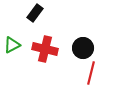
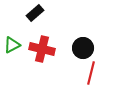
black rectangle: rotated 12 degrees clockwise
red cross: moved 3 px left
